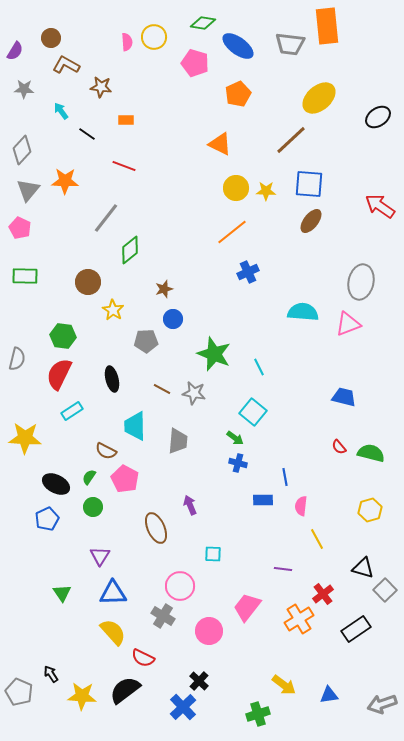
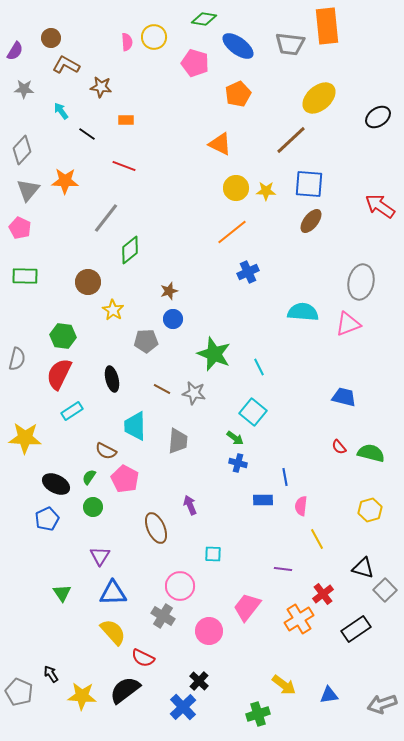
green diamond at (203, 23): moved 1 px right, 4 px up
brown star at (164, 289): moved 5 px right, 2 px down
